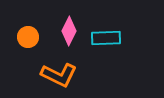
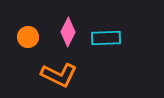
pink diamond: moved 1 px left, 1 px down
